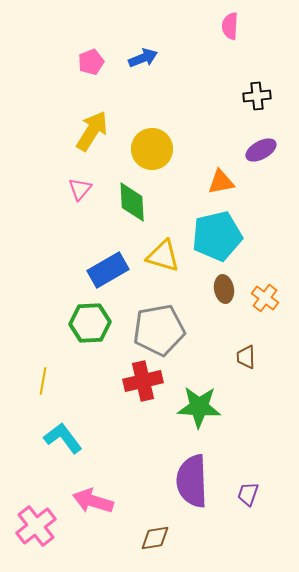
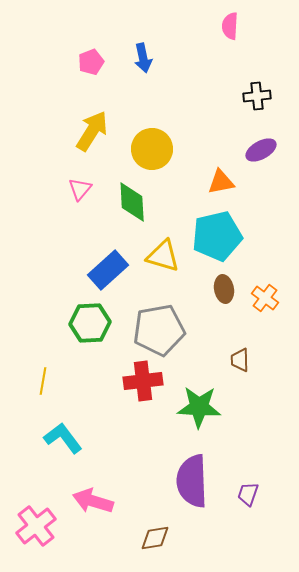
blue arrow: rotated 100 degrees clockwise
blue rectangle: rotated 12 degrees counterclockwise
brown trapezoid: moved 6 px left, 3 px down
red cross: rotated 6 degrees clockwise
